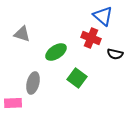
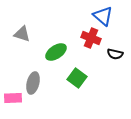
pink rectangle: moved 5 px up
